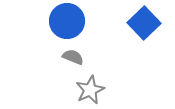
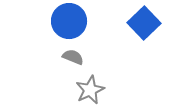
blue circle: moved 2 px right
